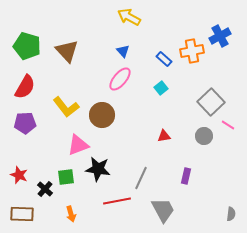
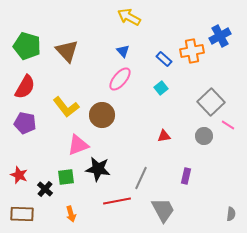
purple pentagon: rotated 15 degrees clockwise
